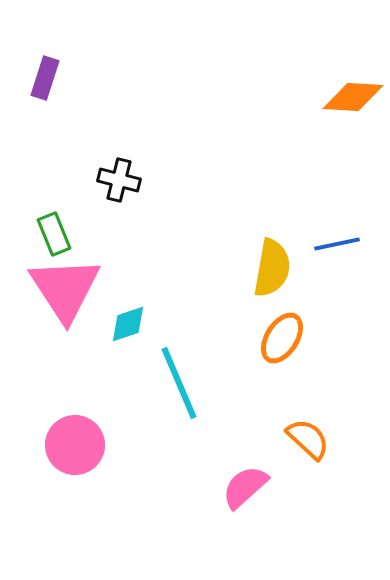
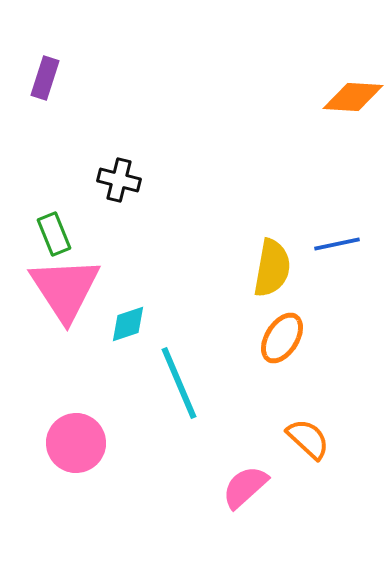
pink circle: moved 1 px right, 2 px up
